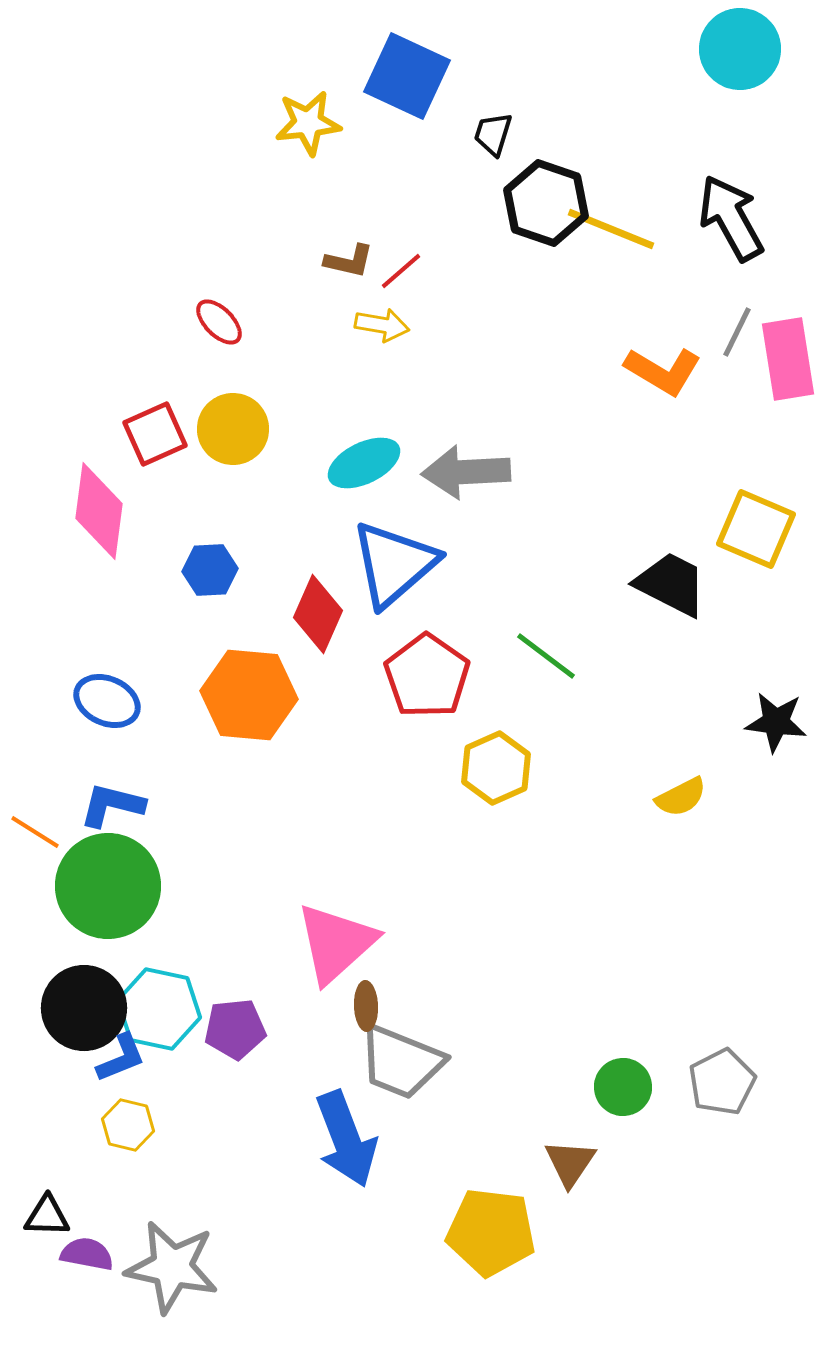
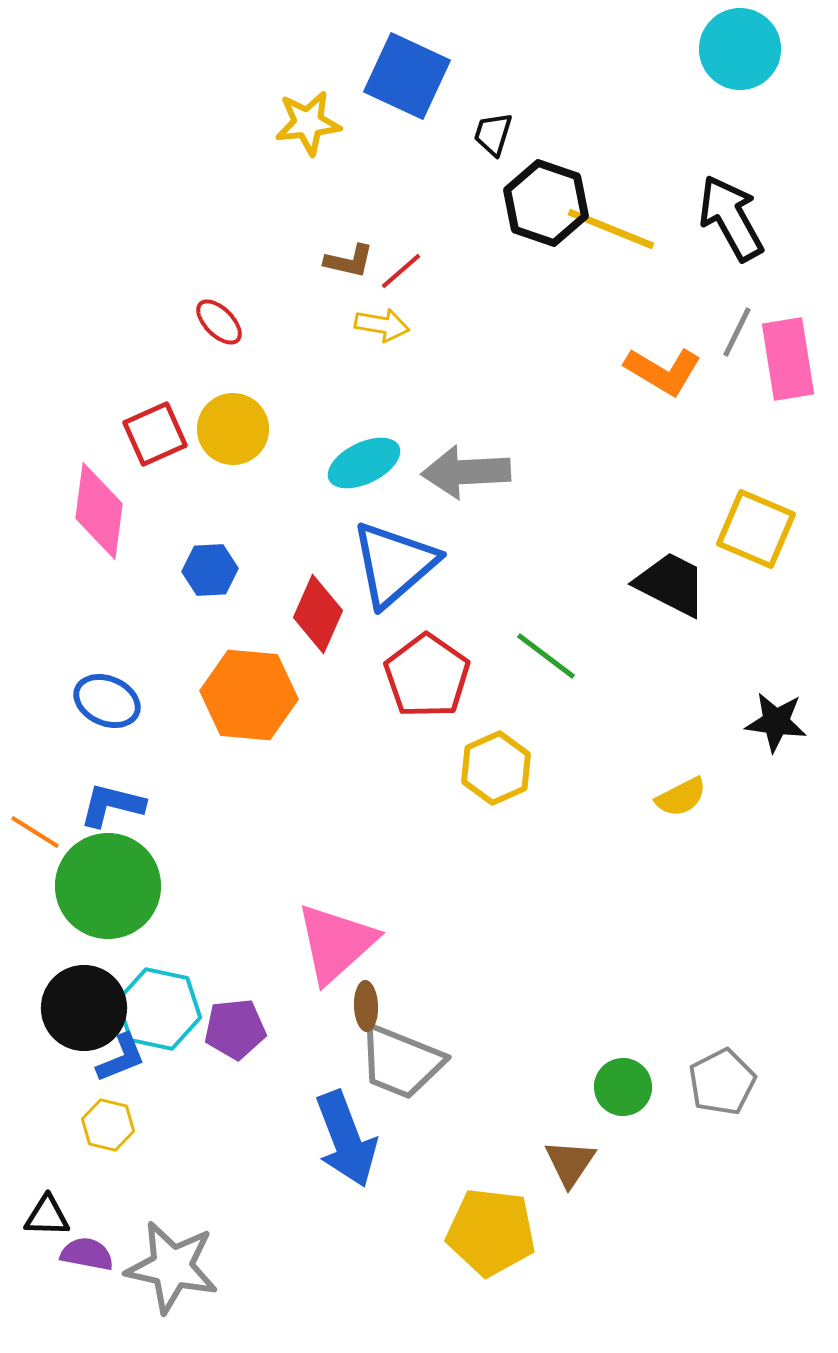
yellow hexagon at (128, 1125): moved 20 px left
